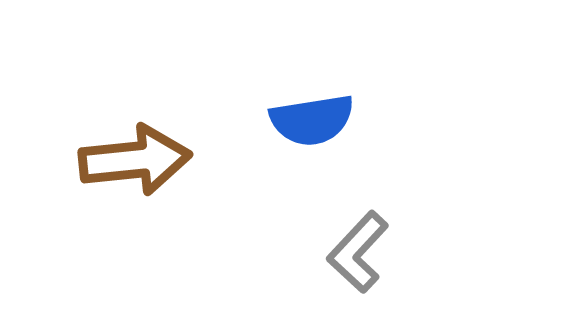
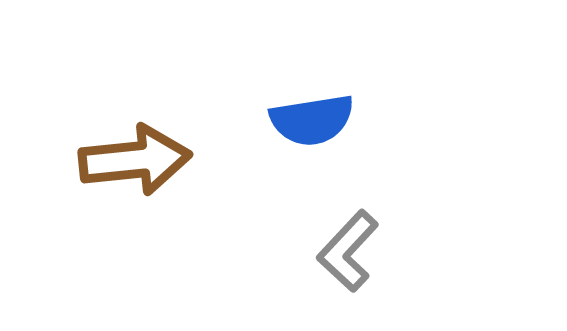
gray L-shape: moved 10 px left, 1 px up
